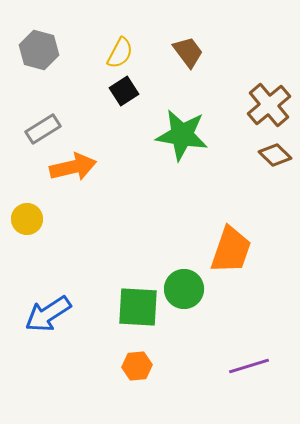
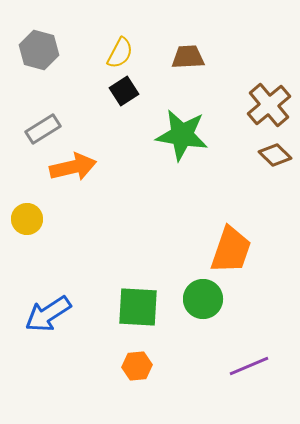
brown trapezoid: moved 5 px down; rotated 56 degrees counterclockwise
green circle: moved 19 px right, 10 px down
purple line: rotated 6 degrees counterclockwise
